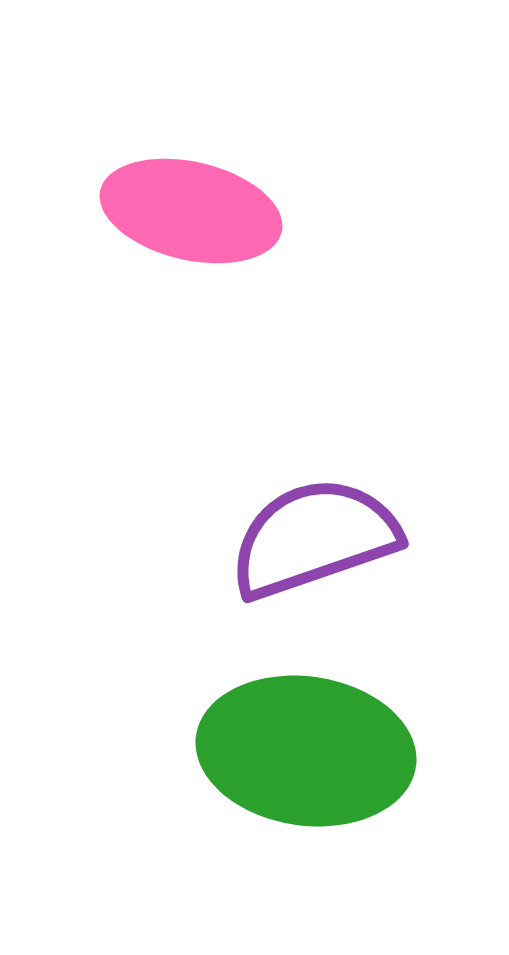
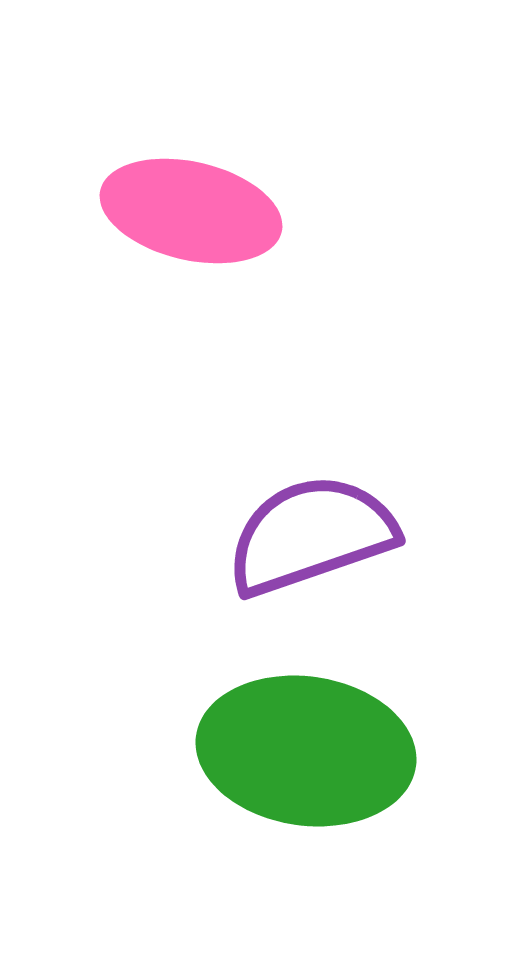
purple semicircle: moved 3 px left, 3 px up
